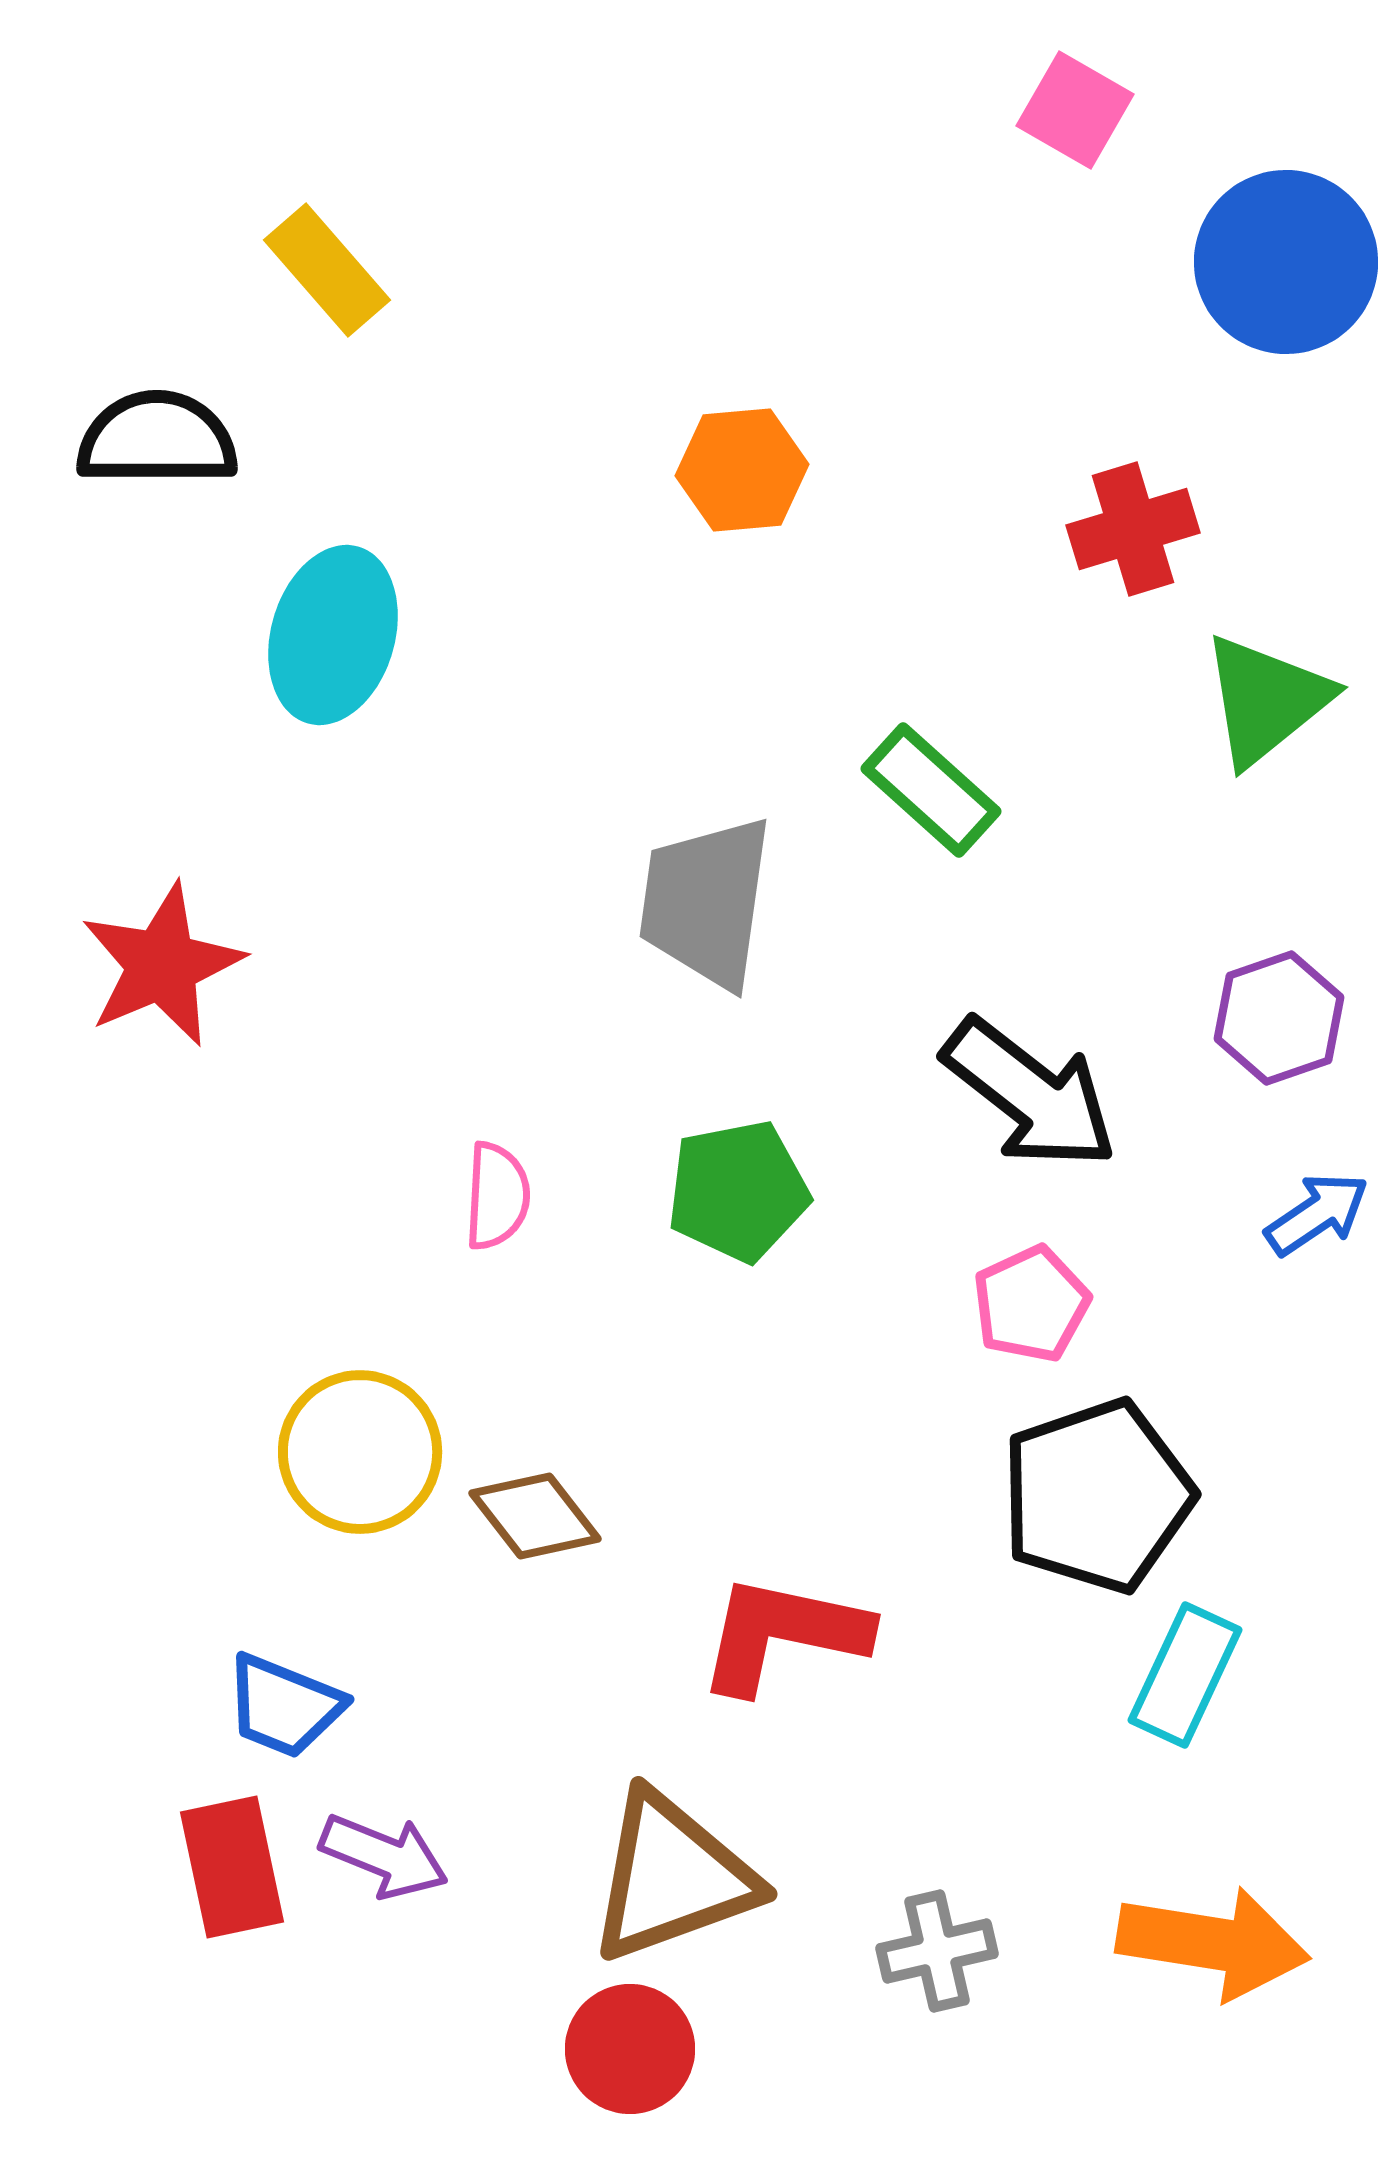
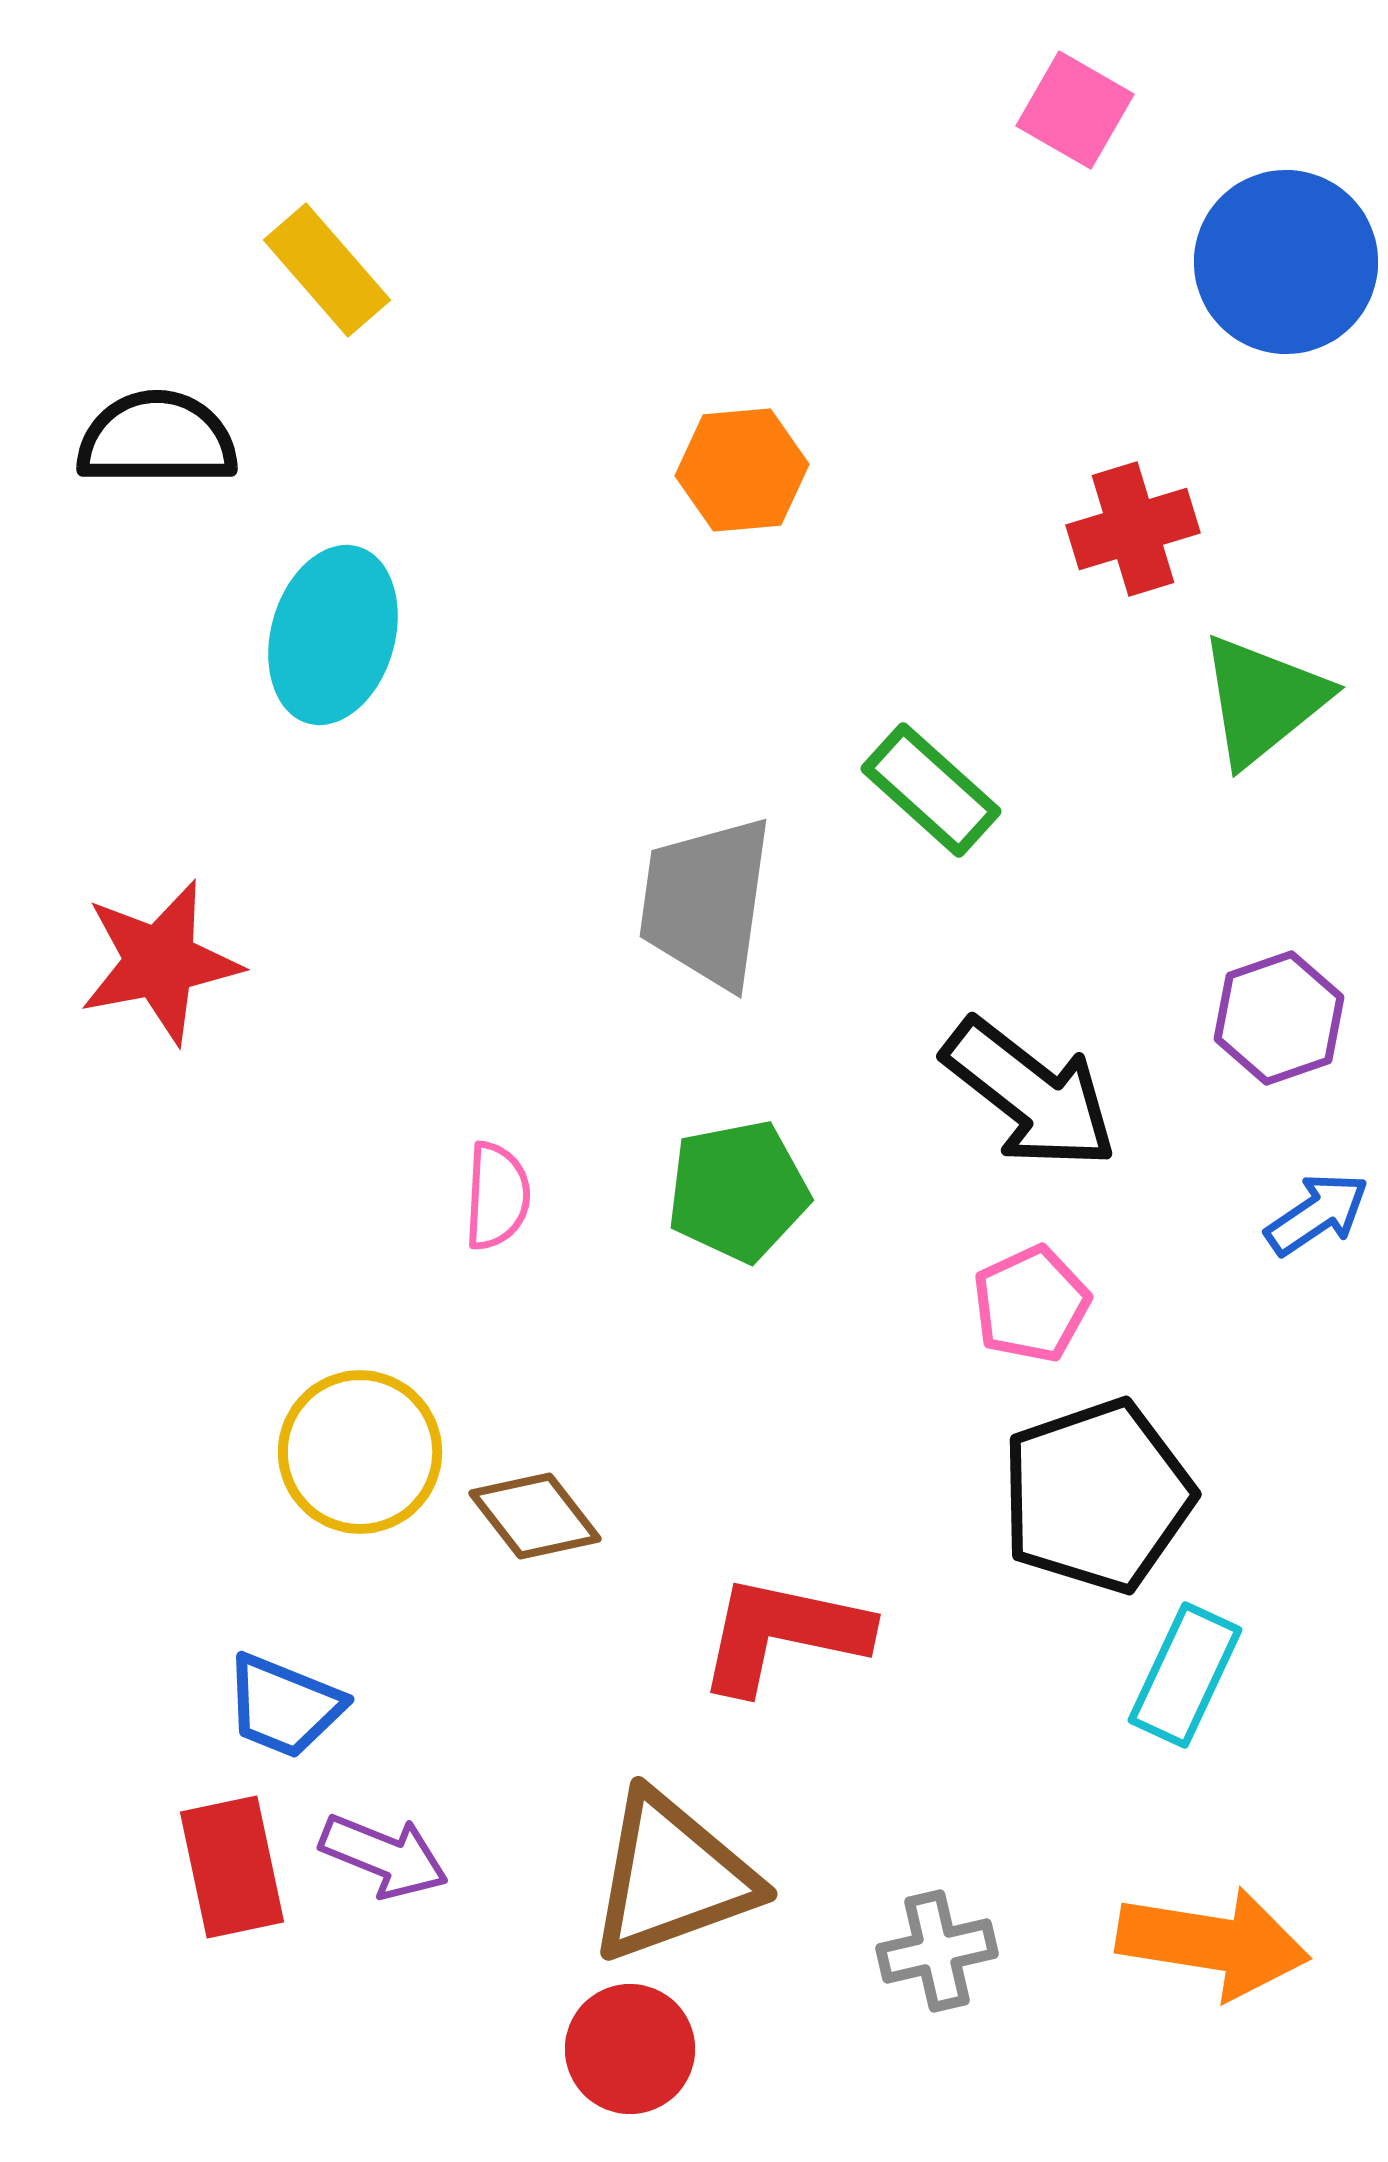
green triangle: moved 3 px left
red star: moved 2 px left, 3 px up; rotated 12 degrees clockwise
